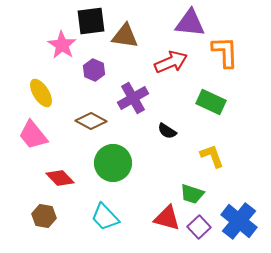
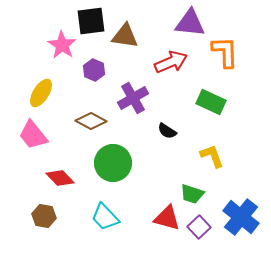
yellow ellipse: rotated 64 degrees clockwise
blue cross: moved 2 px right, 4 px up
